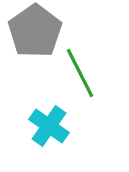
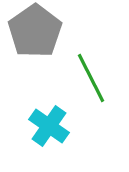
green line: moved 11 px right, 5 px down
